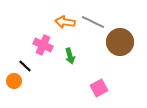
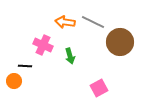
black line: rotated 40 degrees counterclockwise
